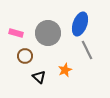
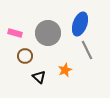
pink rectangle: moved 1 px left
